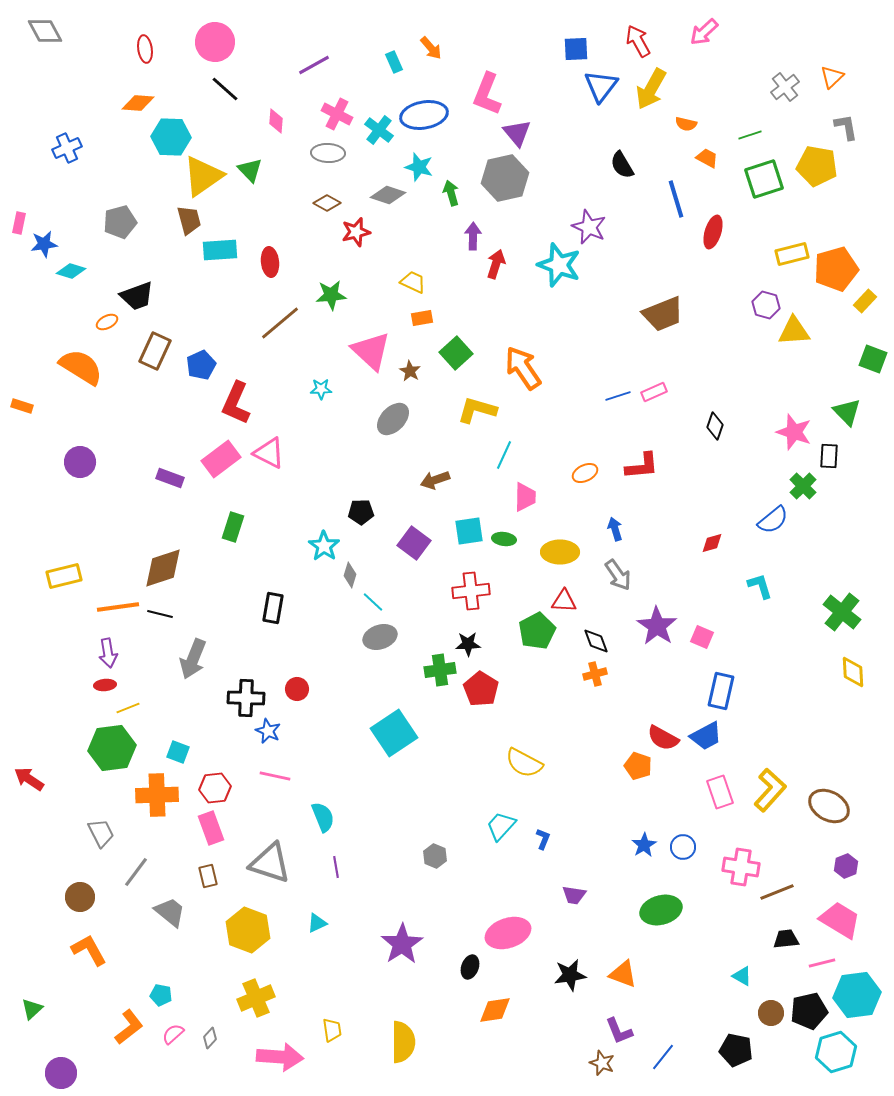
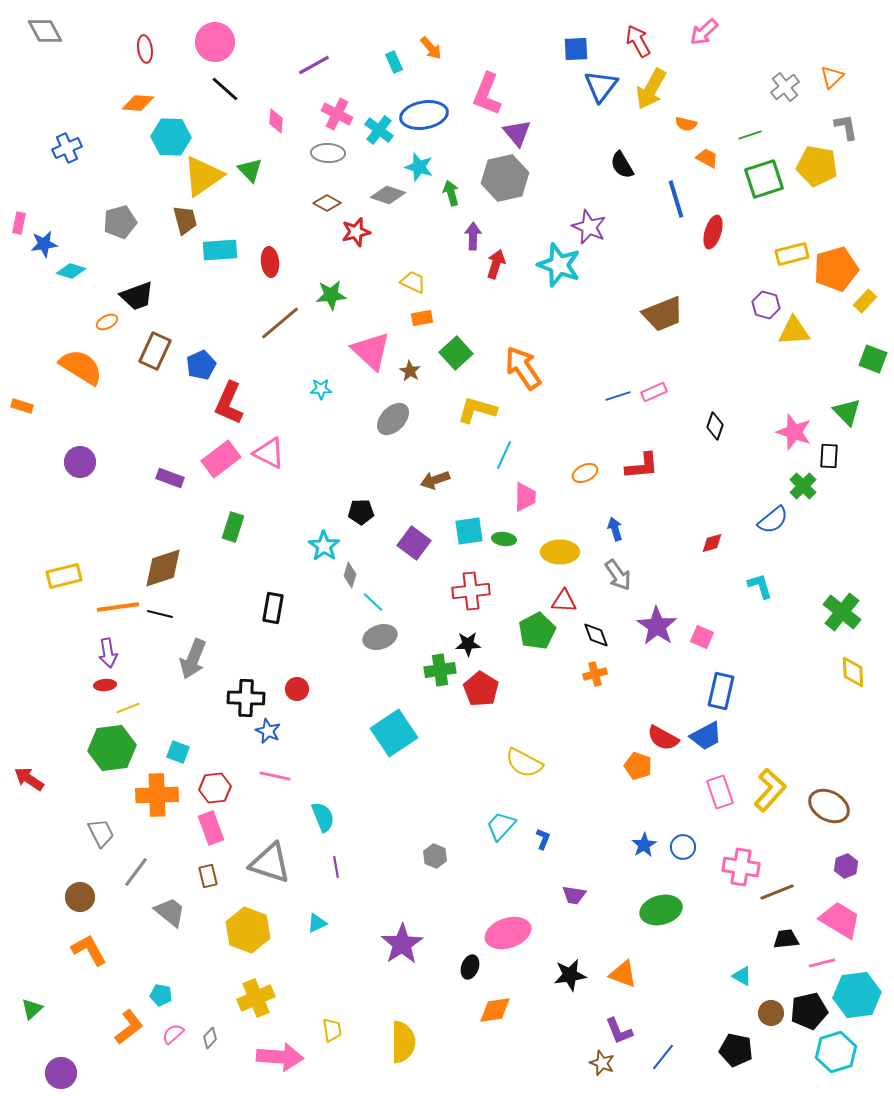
brown trapezoid at (189, 220): moved 4 px left
red L-shape at (236, 403): moved 7 px left
black diamond at (596, 641): moved 6 px up
